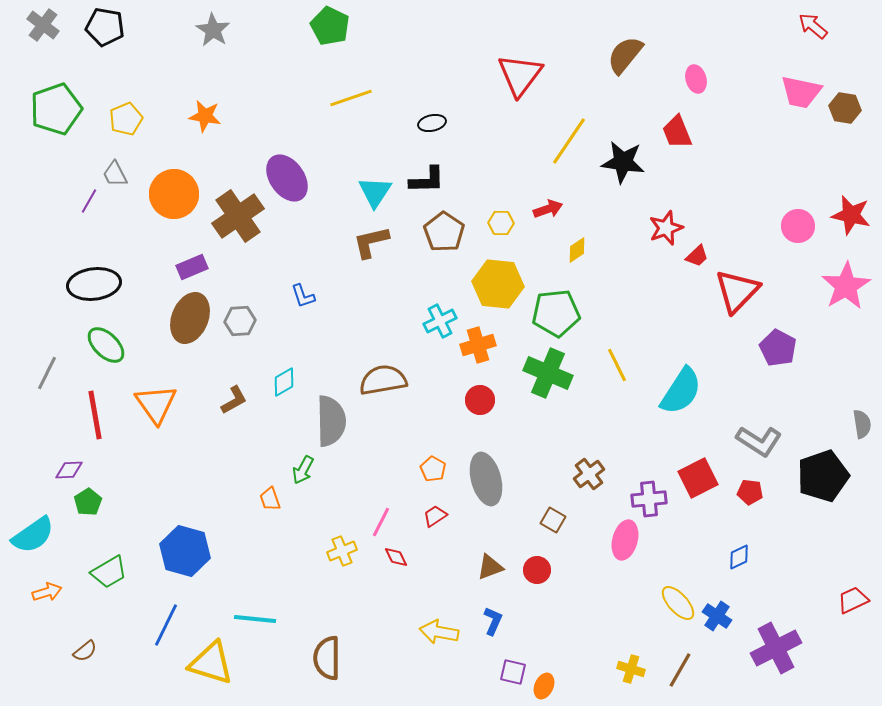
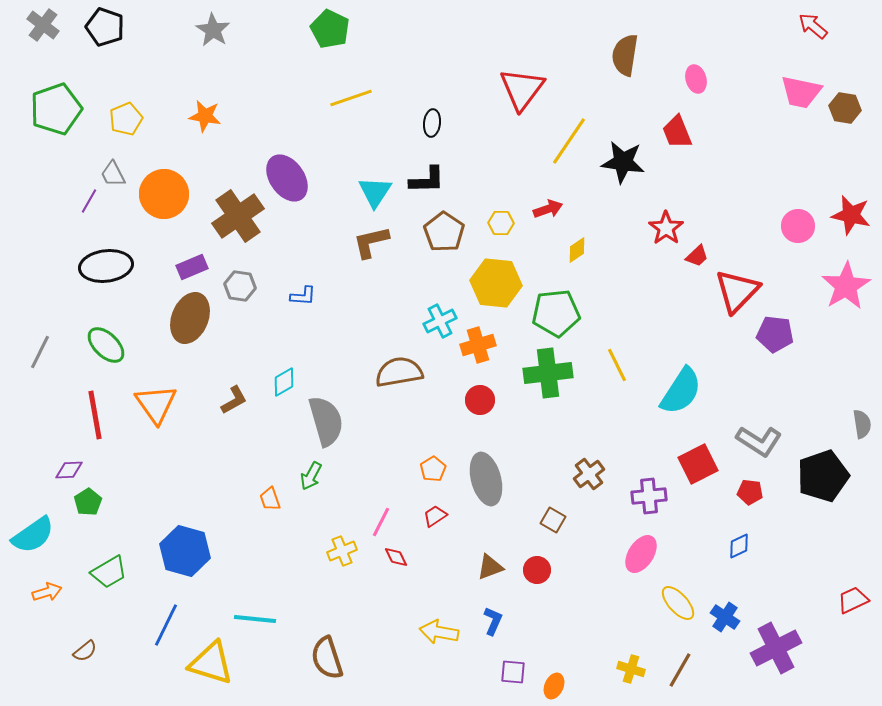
green pentagon at (330, 26): moved 3 px down
black pentagon at (105, 27): rotated 9 degrees clockwise
brown semicircle at (625, 55): rotated 30 degrees counterclockwise
red triangle at (520, 75): moved 2 px right, 14 px down
black ellipse at (432, 123): rotated 72 degrees counterclockwise
gray trapezoid at (115, 174): moved 2 px left
orange circle at (174, 194): moved 10 px left
red star at (666, 228): rotated 16 degrees counterclockwise
black ellipse at (94, 284): moved 12 px right, 18 px up
yellow hexagon at (498, 284): moved 2 px left, 1 px up
blue L-shape at (303, 296): rotated 68 degrees counterclockwise
gray hexagon at (240, 321): moved 35 px up; rotated 12 degrees clockwise
purple pentagon at (778, 348): moved 3 px left, 14 px up; rotated 21 degrees counterclockwise
gray line at (47, 373): moved 7 px left, 21 px up
green cross at (548, 373): rotated 30 degrees counterclockwise
brown semicircle at (383, 380): moved 16 px right, 8 px up
gray semicircle at (331, 421): moved 5 px left; rotated 15 degrees counterclockwise
orange pentagon at (433, 469): rotated 10 degrees clockwise
green arrow at (303, 470): moved 8 px right, 6 px down
red square at (698, 478): moved 14 px up
purple cross at (649, 499): moved 3 px up
pink ellipse at (625, 540): moved 16 px right, 14 px down; rotated 18 degrees clockwise
blue diamond at (739, 557): moved 11 px up
blue cross at (717, 616): moved 8 px right, 1 px down
brown semicircle at (327, 658): rotated 18 degrees counterclockwise
purple square at (513, 672): rotated 8 degrees counterclockwise
orange ellipse at (544, 686): moved 10 px right
